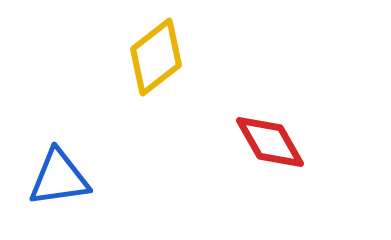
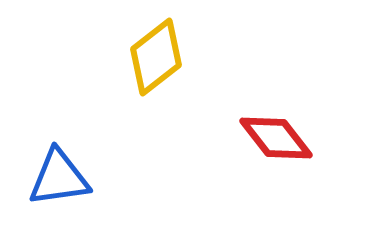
red diamond: moved 6 px right, 4 px up; rotated 8 degrees counterclockwise
